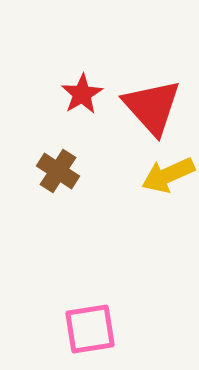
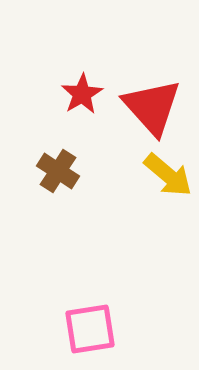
yellow arrow: rotated 116 degrees counterclockwise
